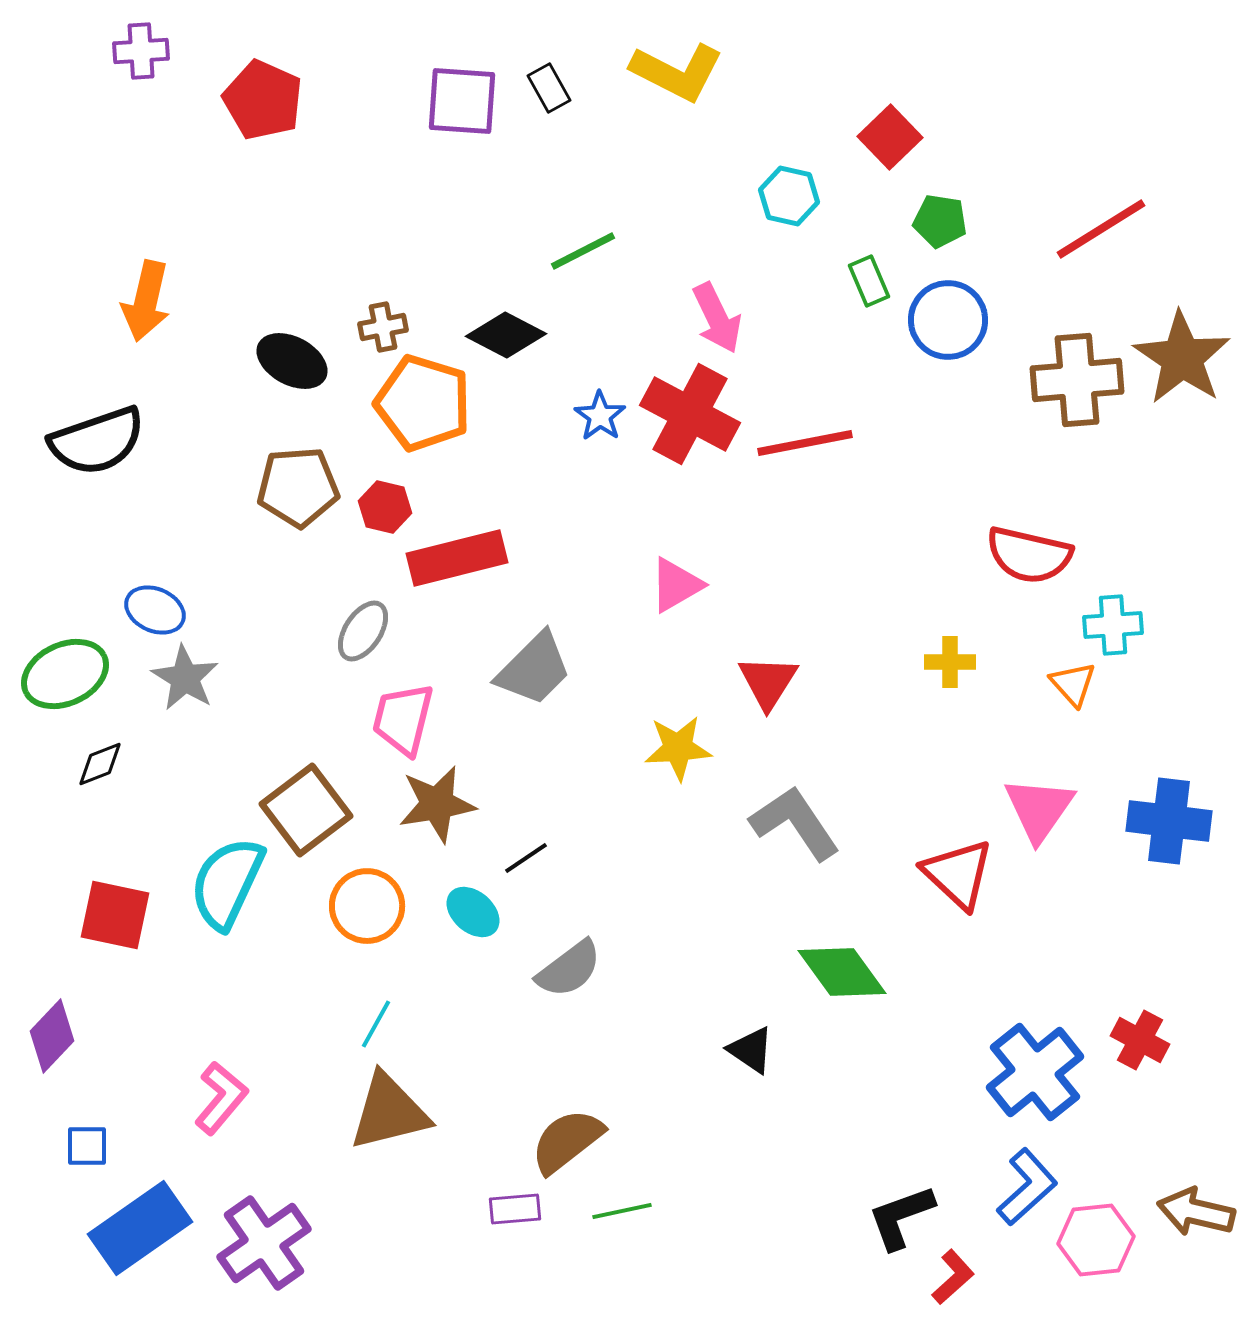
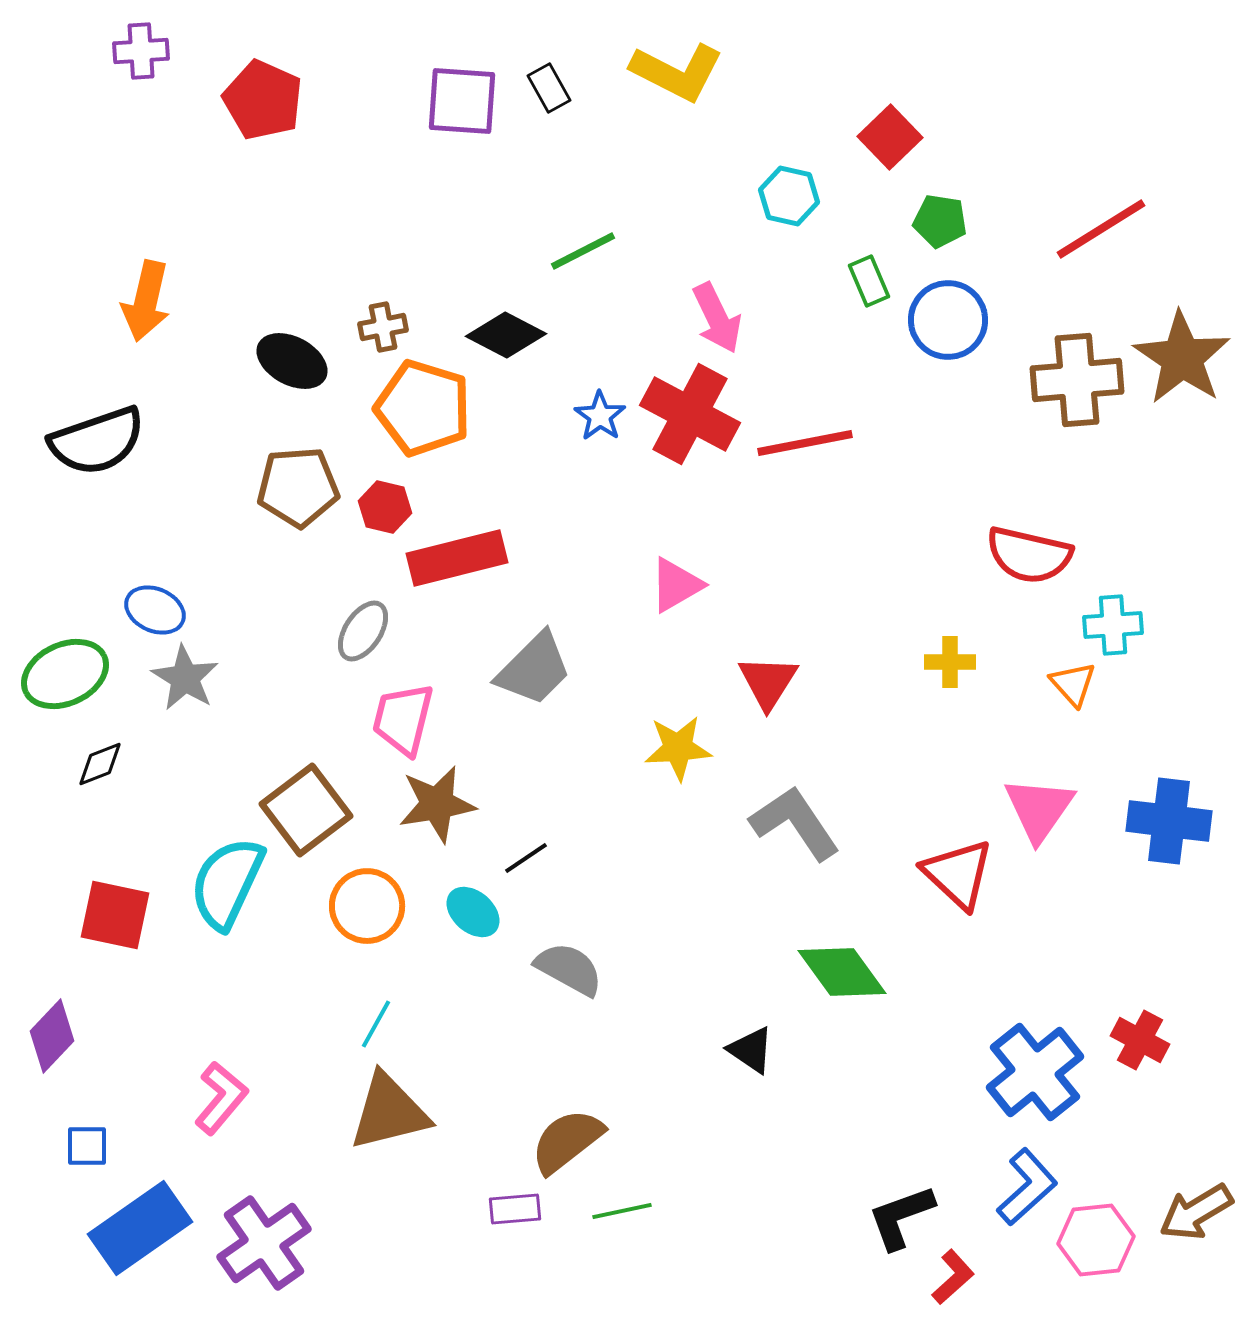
orange pentagon at (423, 403): moved 5 px down
gray semicircle at (569, 969): rotated 114 degrees counterclockwise
brown arrow at (1196, 1212): rotated 44 degrees counterclockwise
